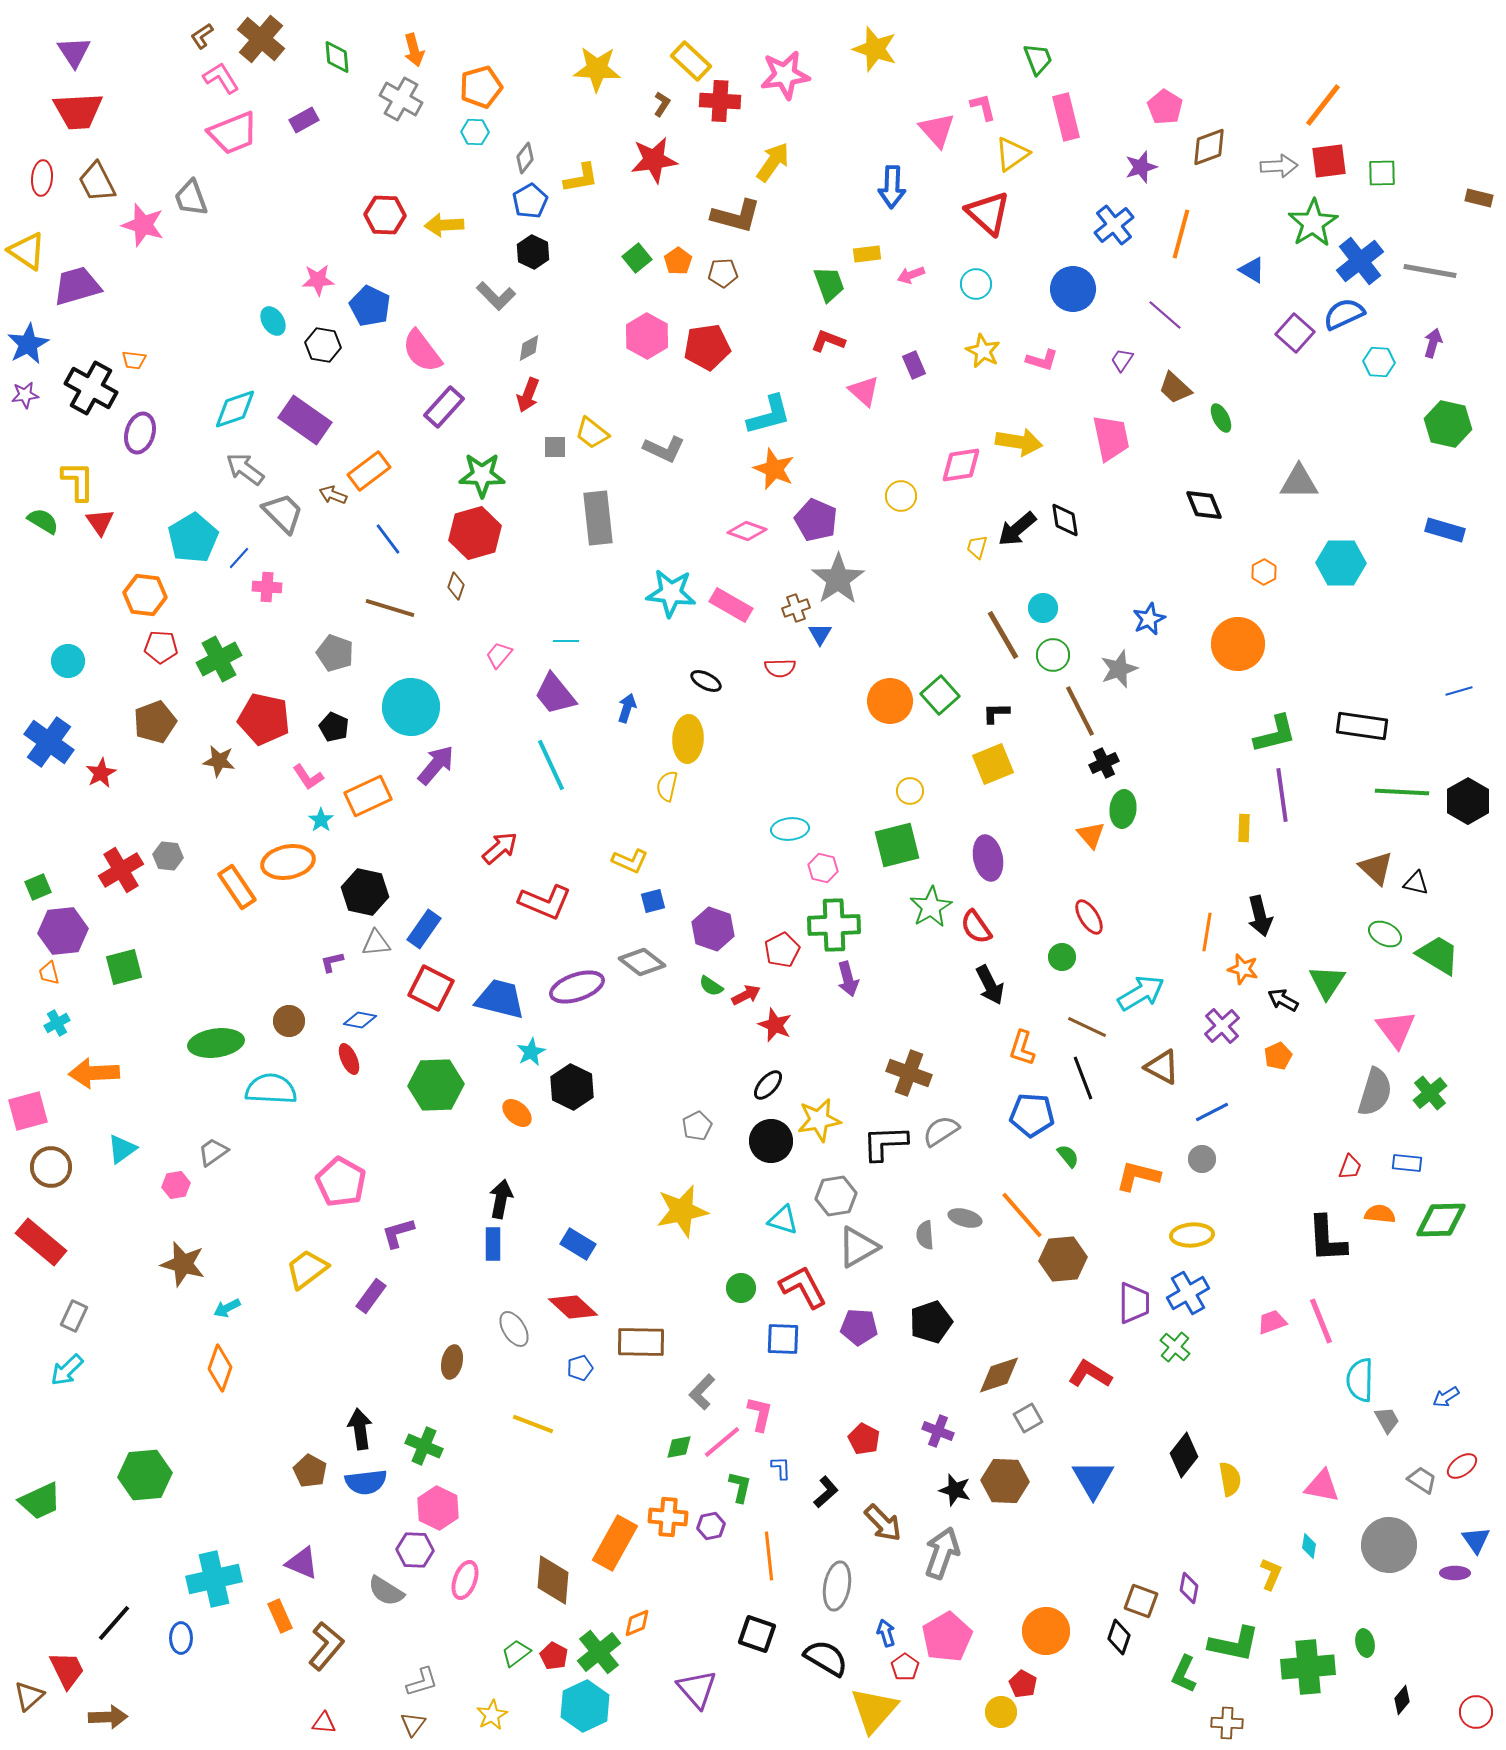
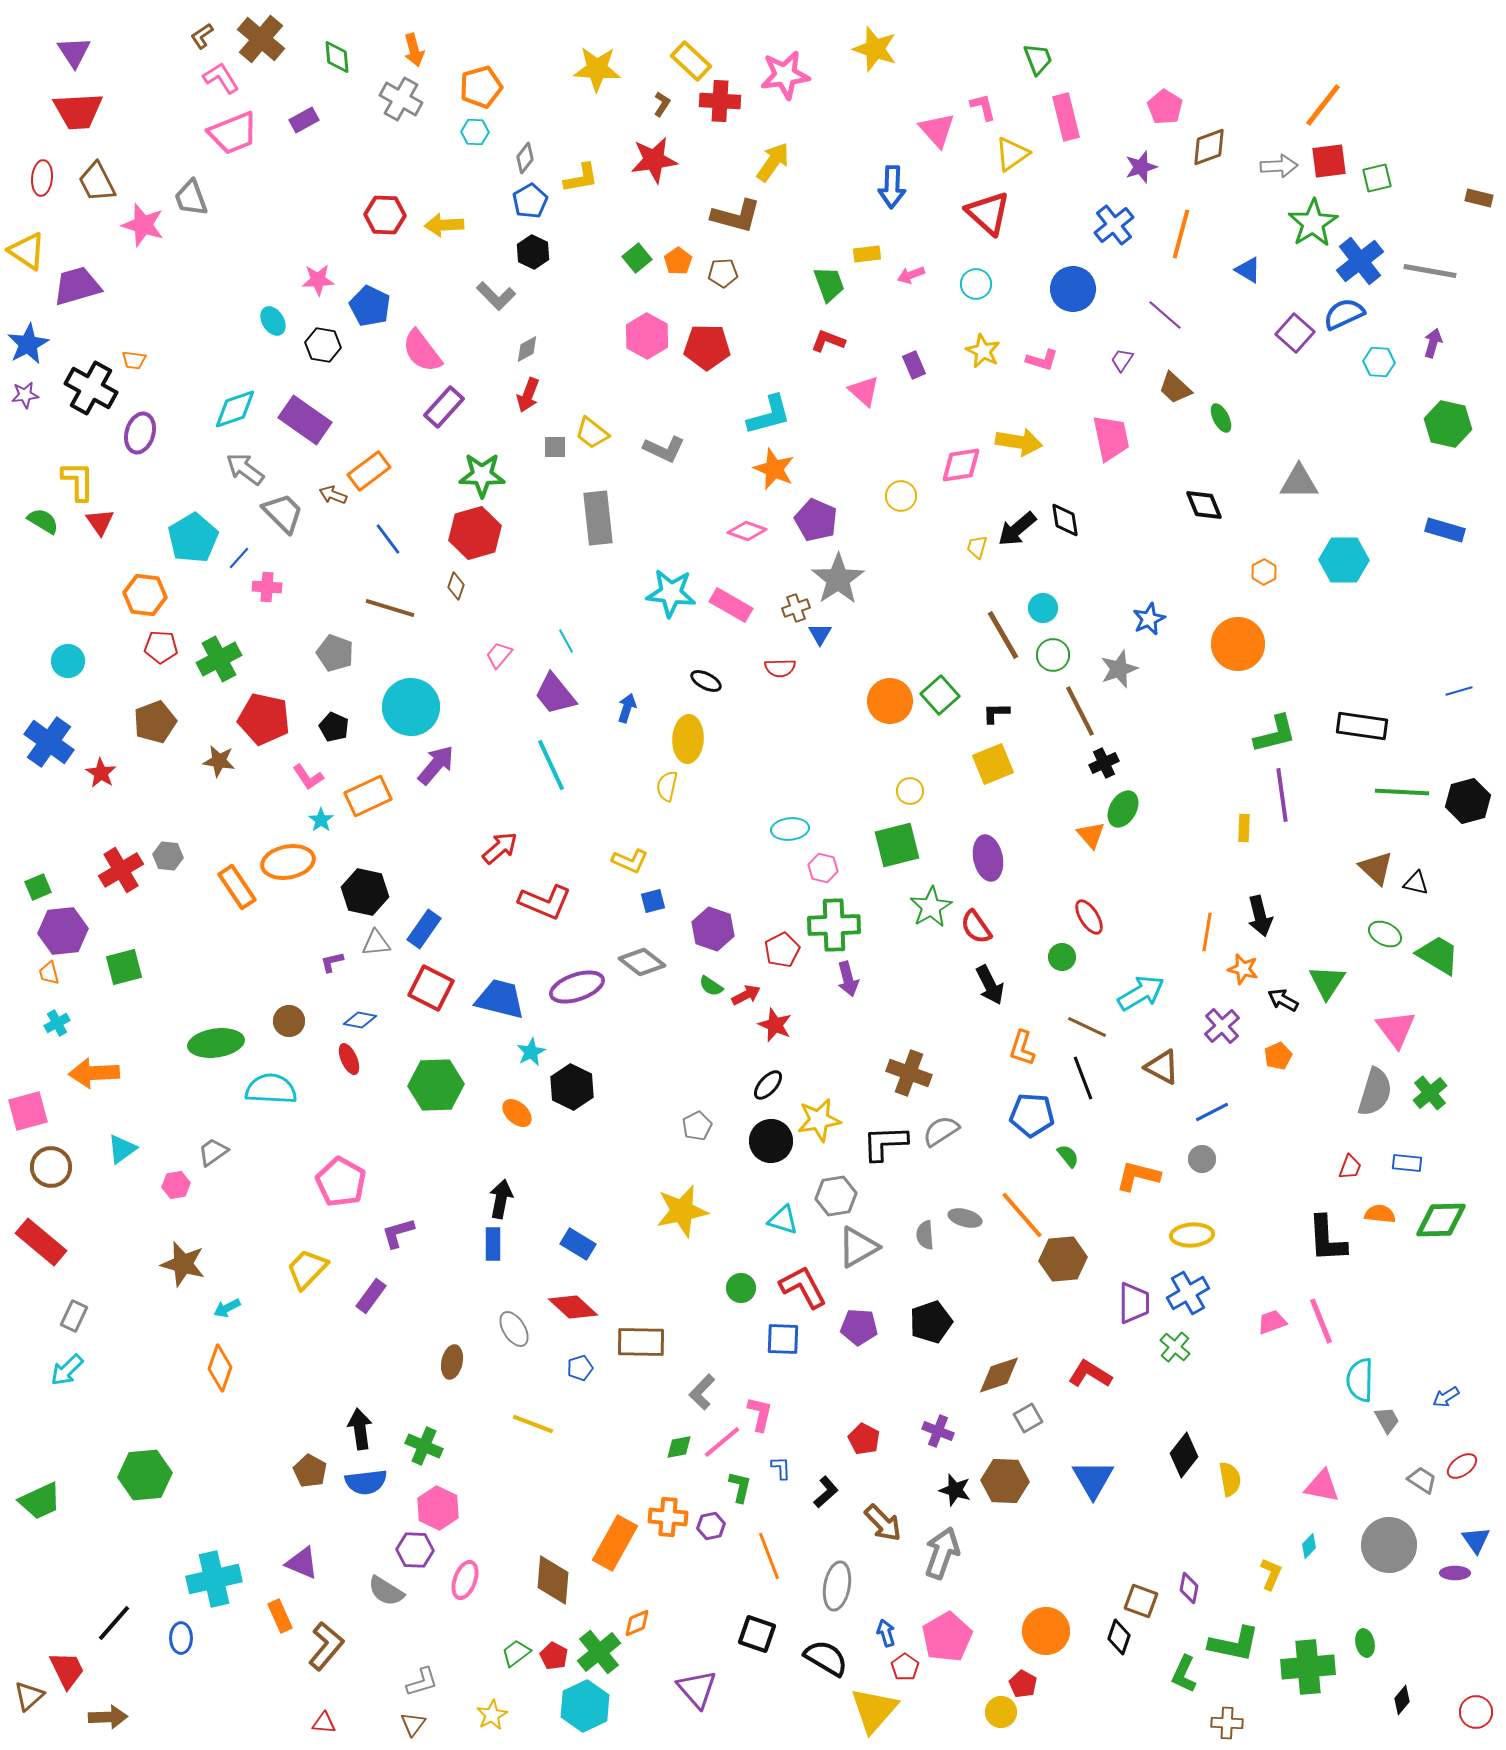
green square at (1382, 173): moved 5 px left, 5 px down; rotated 12 degrees counterclockwise
blue triangle at (1252, 270): moved 4 px left
red pentagon at (707, 347): rotated 9 degrees clockwise
gray diamond at (529, 348): moved 2 px left, 1 px down
cyan hexagon at (1341, 563): moved 3 px right, 3 px up
cyan line at (566, 641): rotated 60 degrees clockwise
red star at (101, 773): rotated 12 degrees counterclockwise
black hexagon at (1468, 801): rotated 15 degrees clockwise
green ellipse at (1123, 809): rotated 24 degrees clockwise
yellow trapezoid at (307, 1269): rotated 9 degrees counterclockwise
cyan diamond at (1309, 1546): rotated 35 degrees clockwise
orange line at (769, 1556): rotated 15 degrees counterclockwise
